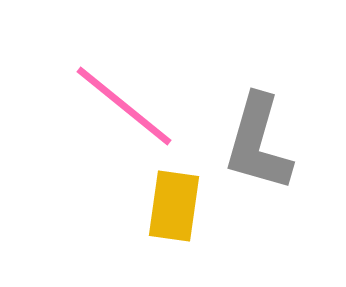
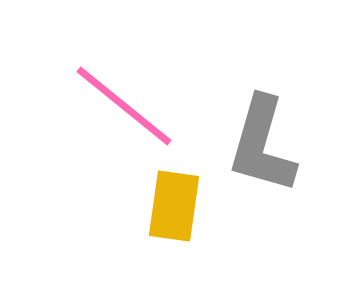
gray L-shape: moved 4 px right, 2 px down
